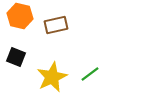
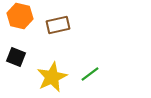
brown rectangle: moved 2 px right
